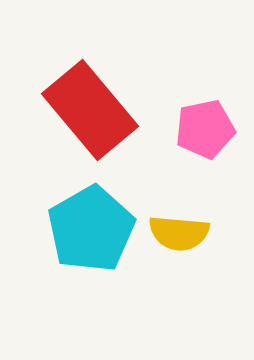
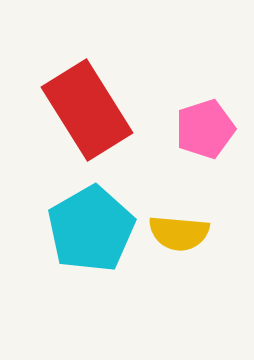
red rectangle: moved 3 px left; rotated 8 degrees clockwise
pink pentagon: rotated 6 degrees counterclockwise
